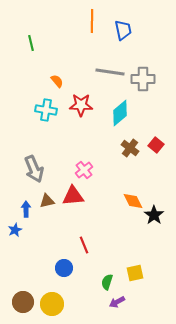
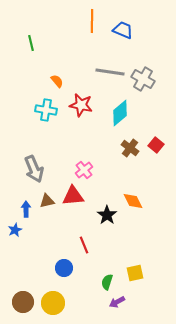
blue trapezoid: rotated 55 degrees counterclockwise
gray cross: rotated 30 degrees clockwise
red star: rotated 10 degrees clockwise
black star: moved 47 px left
yellow circle: moved 1 px right, 1 px up
